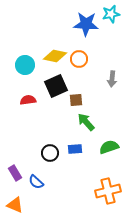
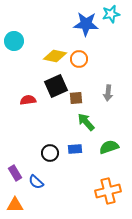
cyan circle: moved 11 px left, 24 px up
gray arrow: moved 4 px left, 14 px down
brown square: moved 2 px up
orange triangle: rotated 24 degrees counterclockwise
